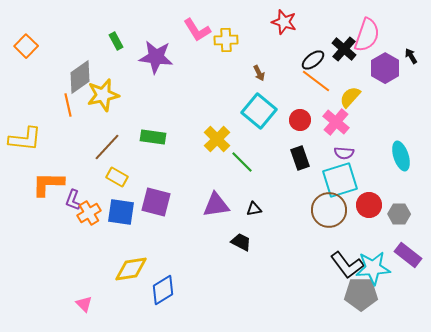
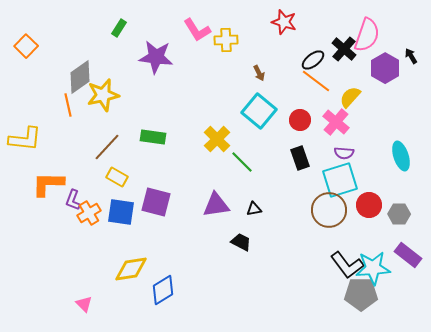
green rectangle at (116, 41): moved 3 px right, 13 px up; rotated 60 degrees clockwise
